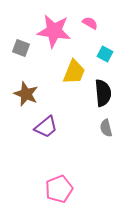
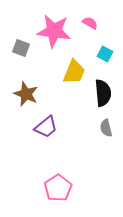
pink pentagon: moved 1 px left, 1 px up; rotated 12 degrees counterclockwise
